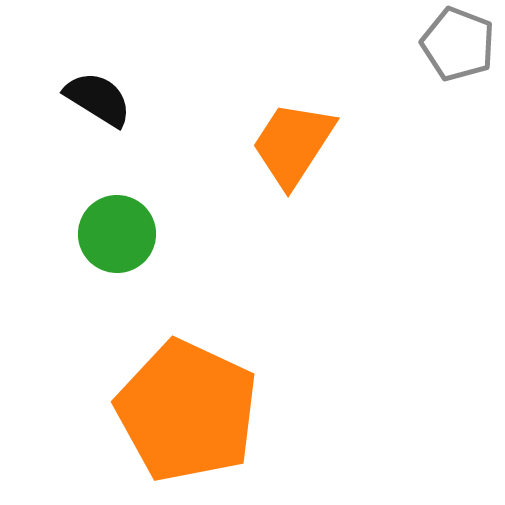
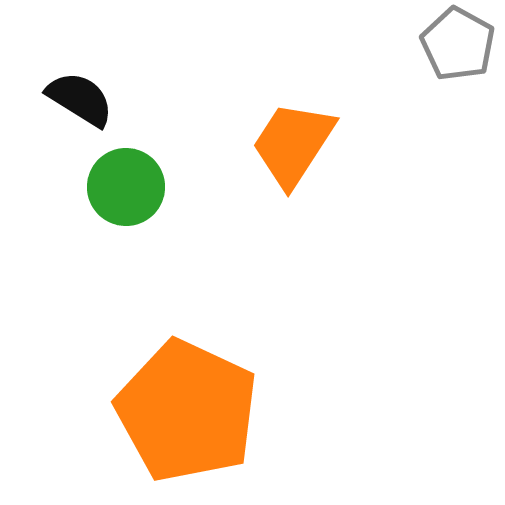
gray pentagon: rotated 8 degrees clockwise
black semicircle: moved 18 px left
green circle: moved 9 px right, 47 px up
